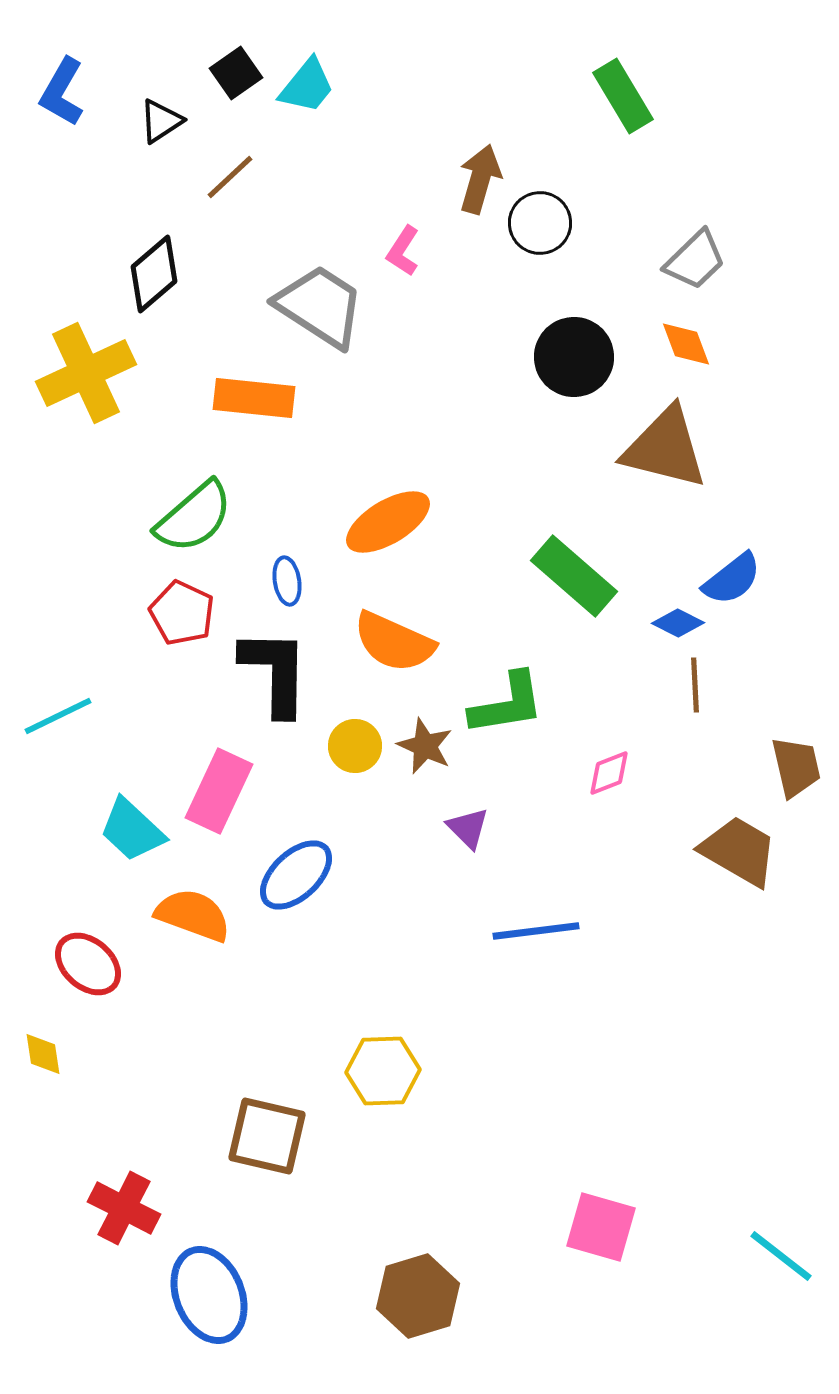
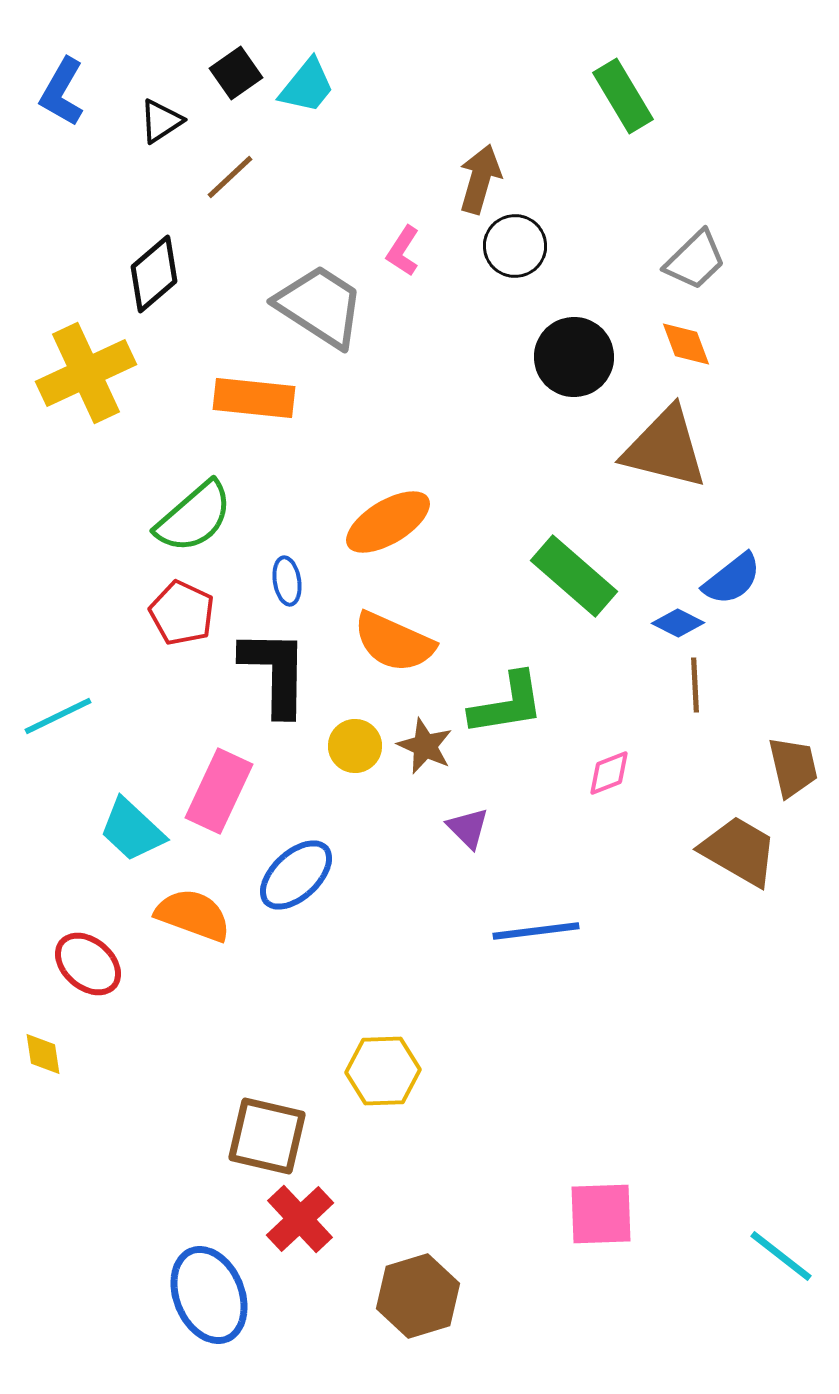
black circle at (540, 223): moved 25 px left, 23 px down
brown trapezoid at (796, 767): moved 3 px left
red cross at (124, 1208): moved 176 px right, 11 px down; rotated 20 degrees clockwise
pink square at (601, 1227): moved 13 px up; rotated 18 degrees counterclockwise
